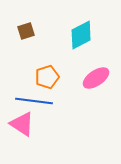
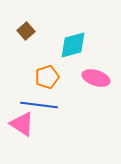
brown square: rotated 24 degrees counterclockwise
cyan diamond: moved 8 px left, 10 px down; rotated 12 degrees clockwise
pink ellipse: rotated 52 degrees clockwise
blue line: moved 5 px right, 4 px down
